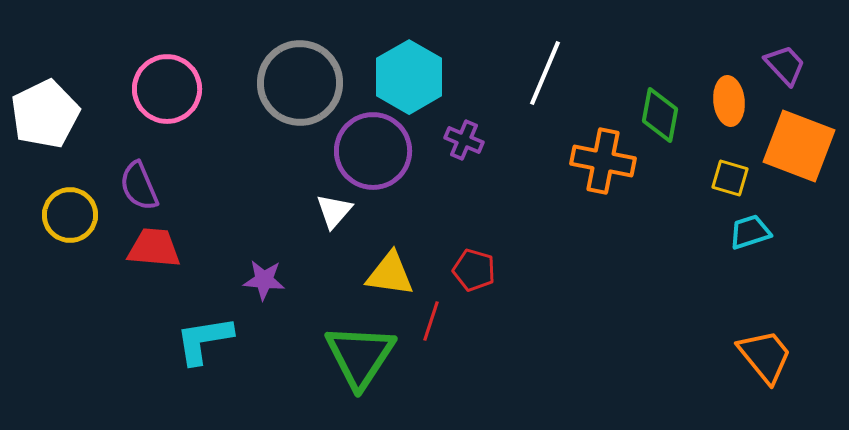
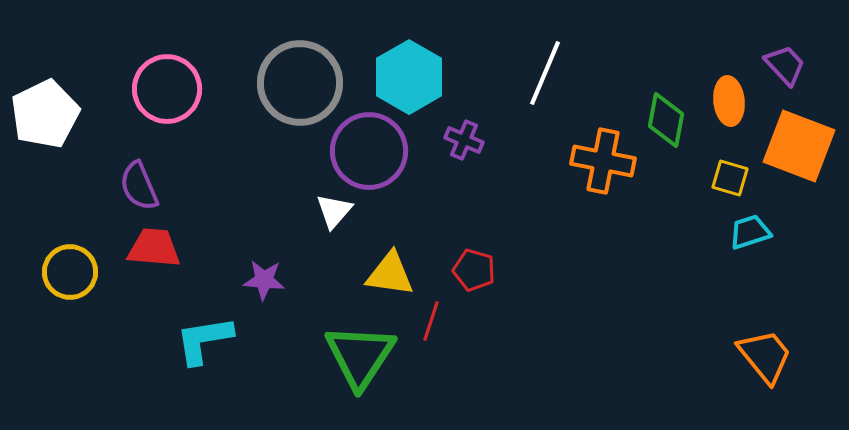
green diamond: moved 6 px right, 5 px down
purple circle: moved 4 px left
yellow circle: moved 57 px down
